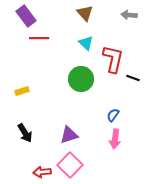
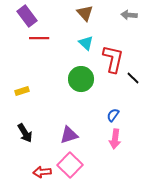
purple rectangle: moved 1 px right
black line: rotated 24 degrees clockwise
